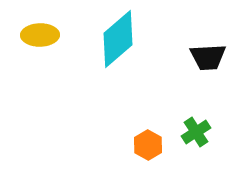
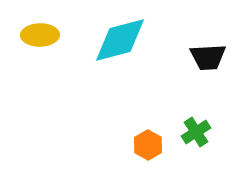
cyan diamond: moved 2 px right, 1 px down; rotated 26 degrees clockwise
